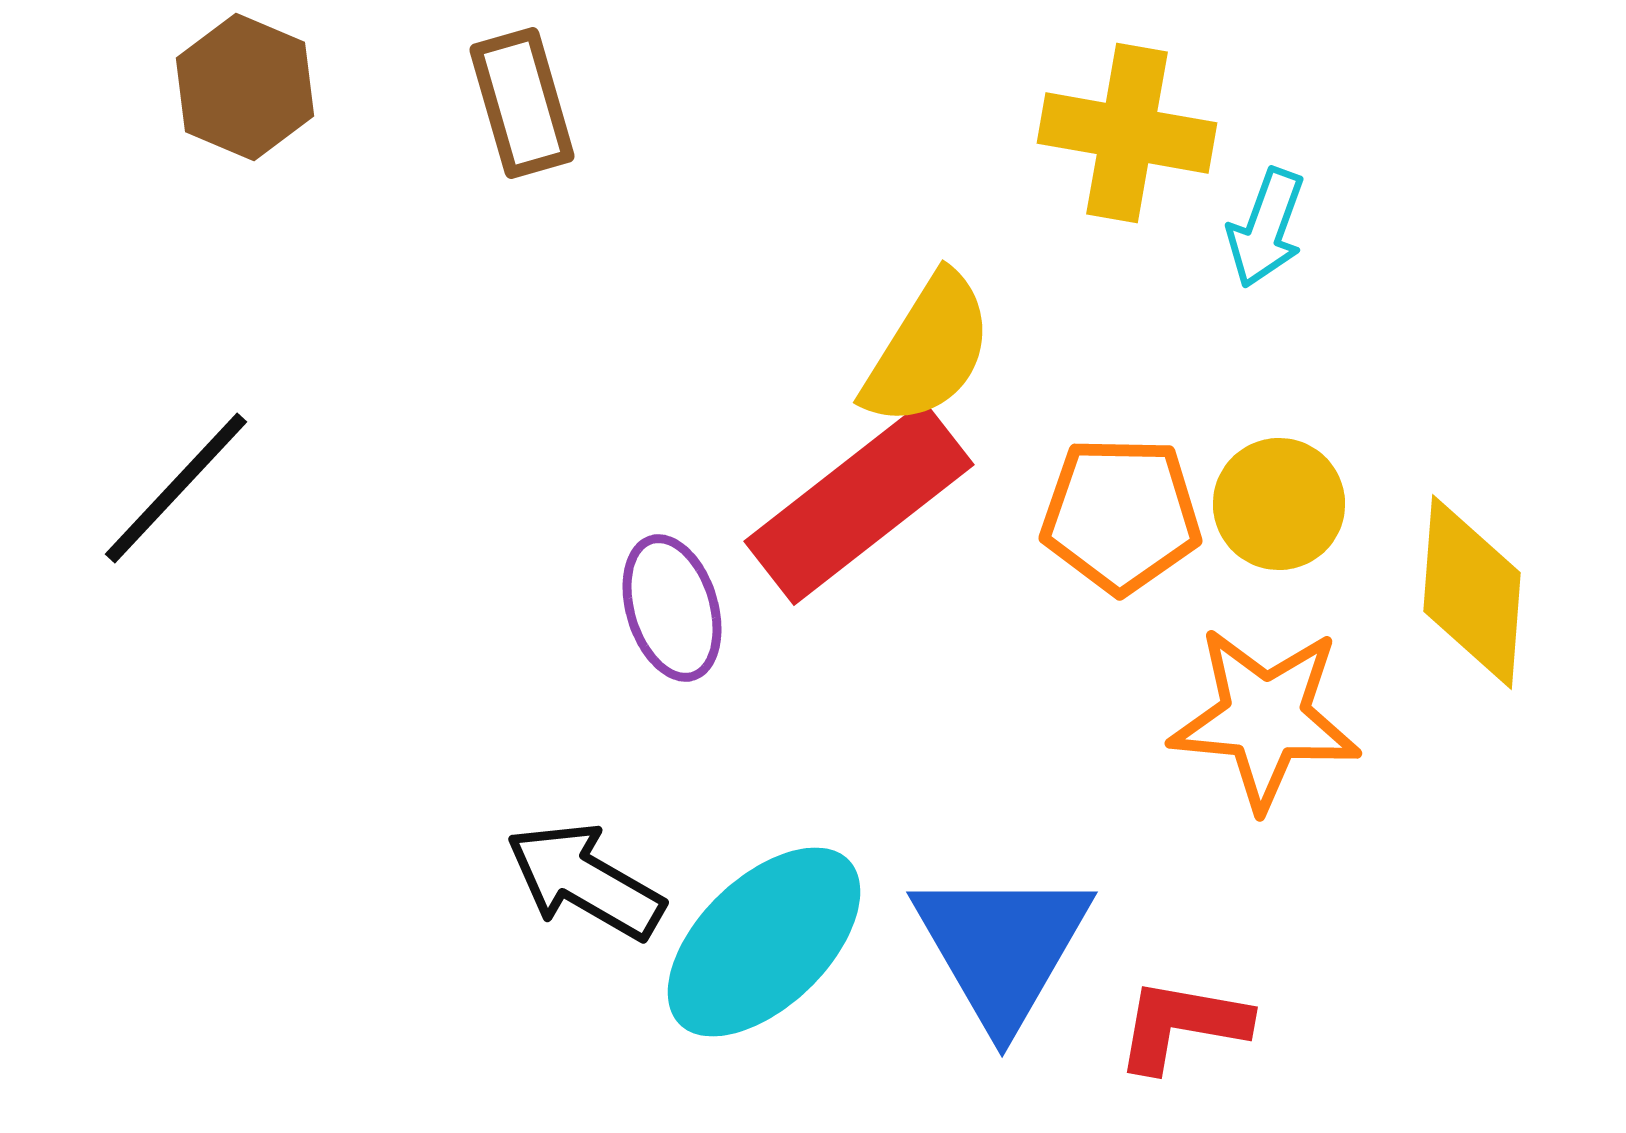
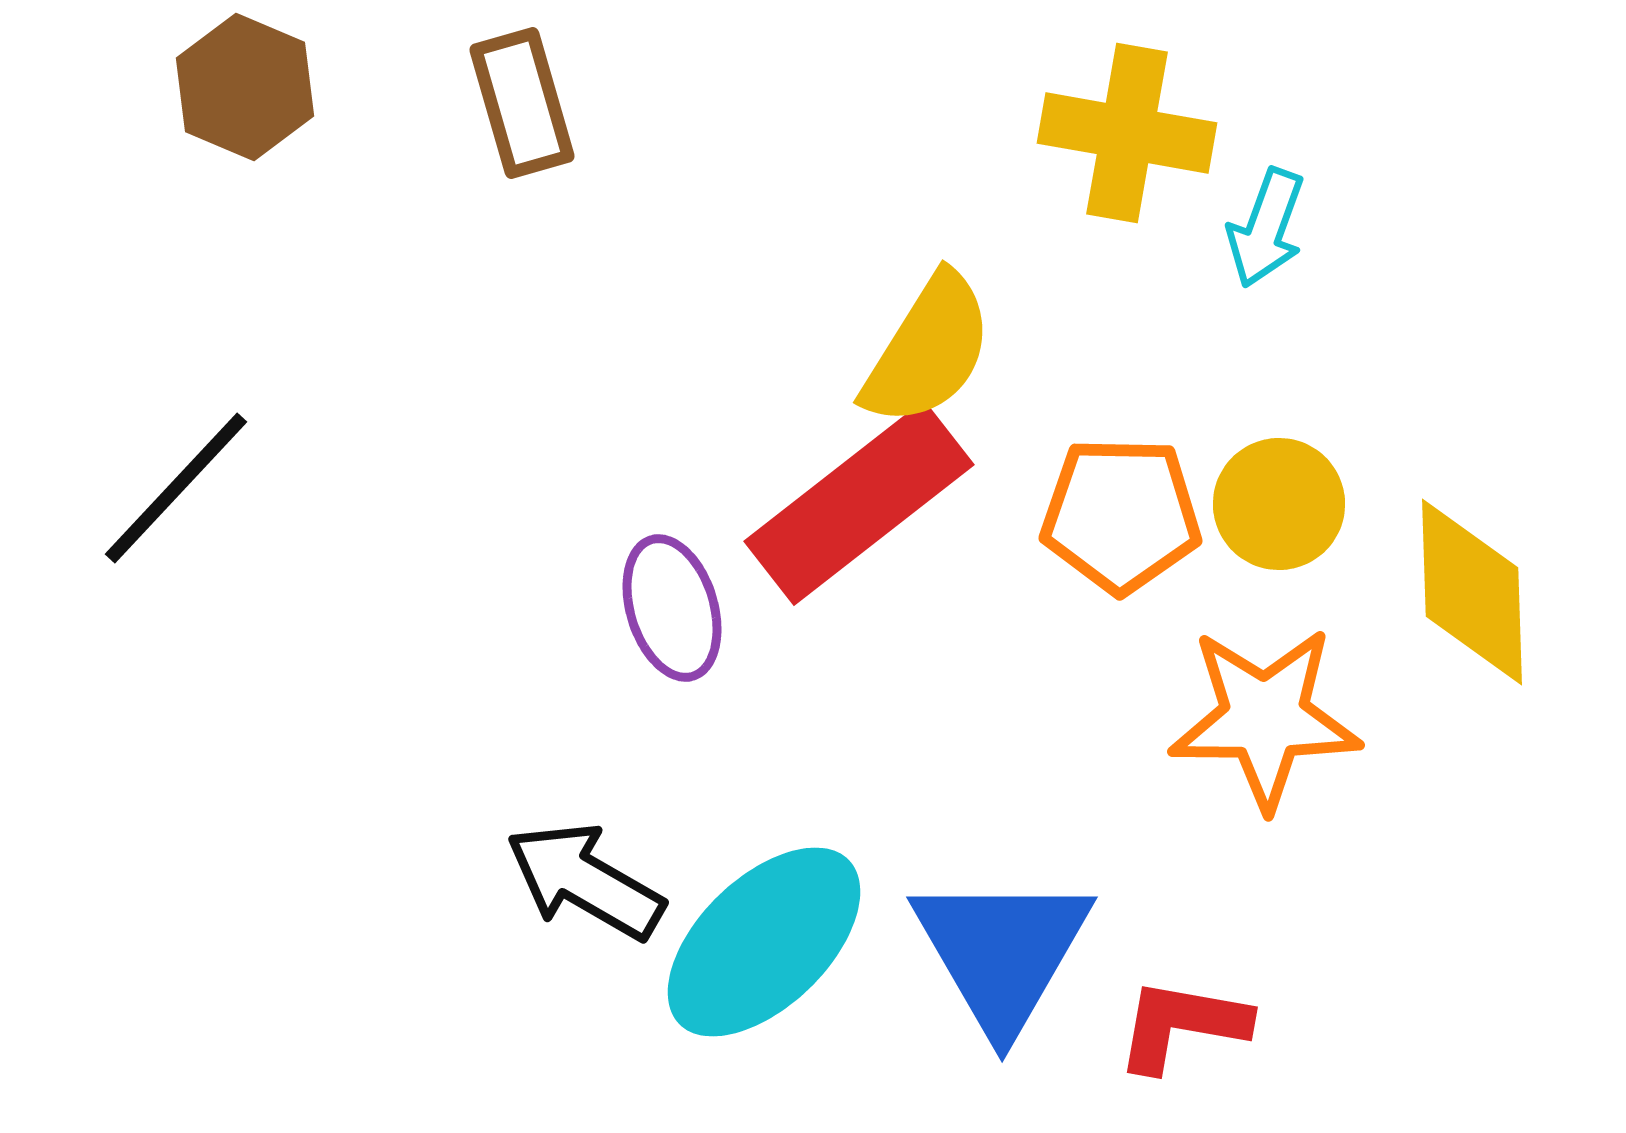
yellow diamond: rotated 6 degrees counterclockwise
orange star: rotated 5 degrees counterclockwise
blue triangle: moved 5 px down
